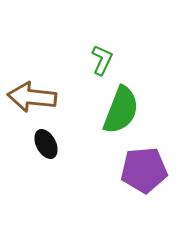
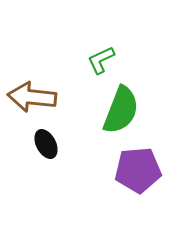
green L-shape: moved 1 px left; rotated 140 degrees counterclockwise
purple pentagon: moved 6 px left
